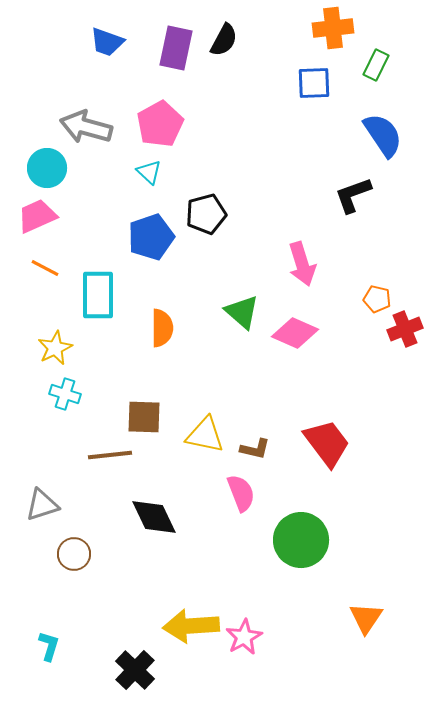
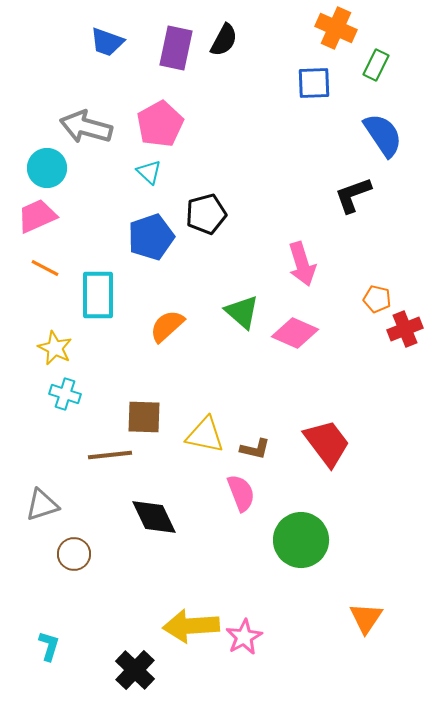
orange cross: moved 3 px right; rotated 30 degrees clockwise
orange semicircle: moved 5 px right, 2 px up; rotated 132 degrees counterclockwise
yellow star: rotated 20 degrees counterclockwise
